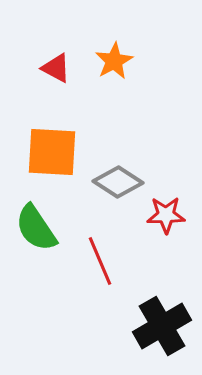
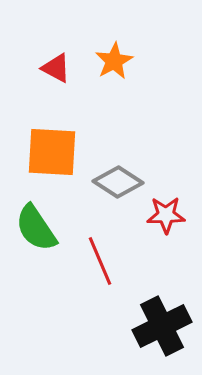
black cross: rotated 4 degrees clockwise
